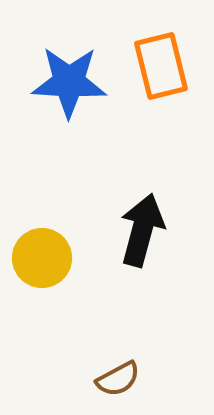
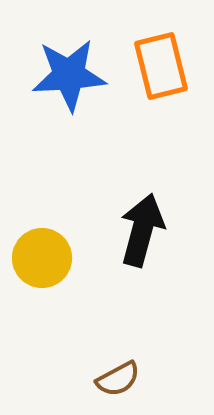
blue star: moved 7 px up; rotated 6 degrees counterclockwise
